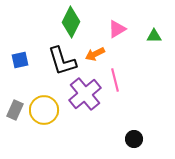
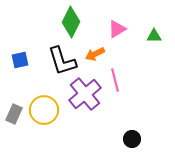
gray rectangle: moved 1 px left, 4 px down
black circle: moved 2 px left
